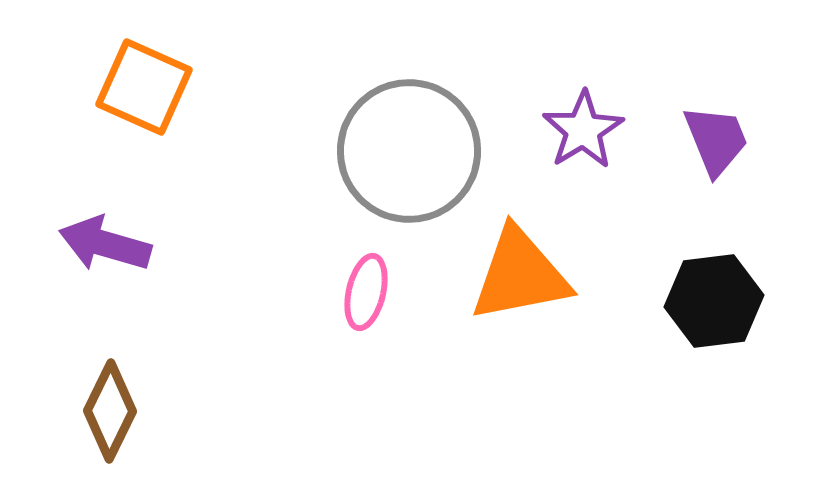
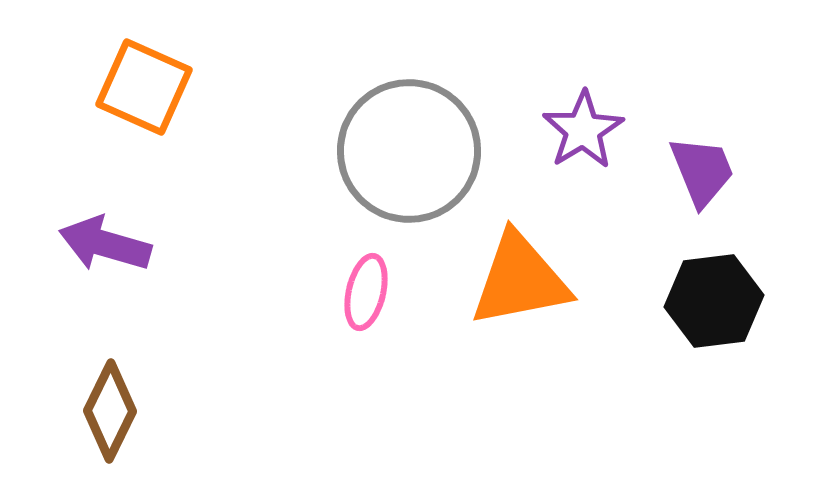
purple trapezoid: moved 14 px left, 31 px down
orange triangle: moved 5 px down
